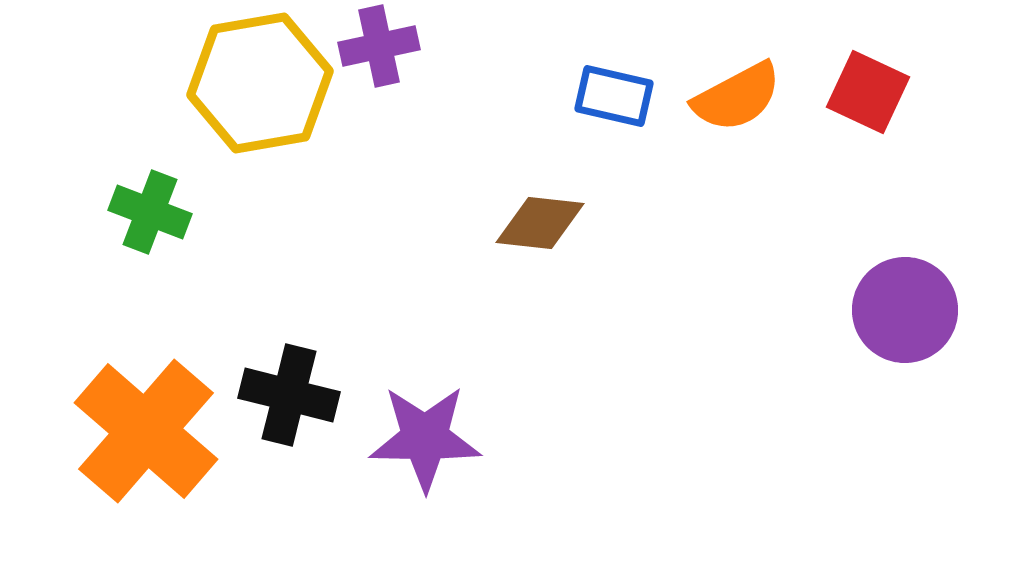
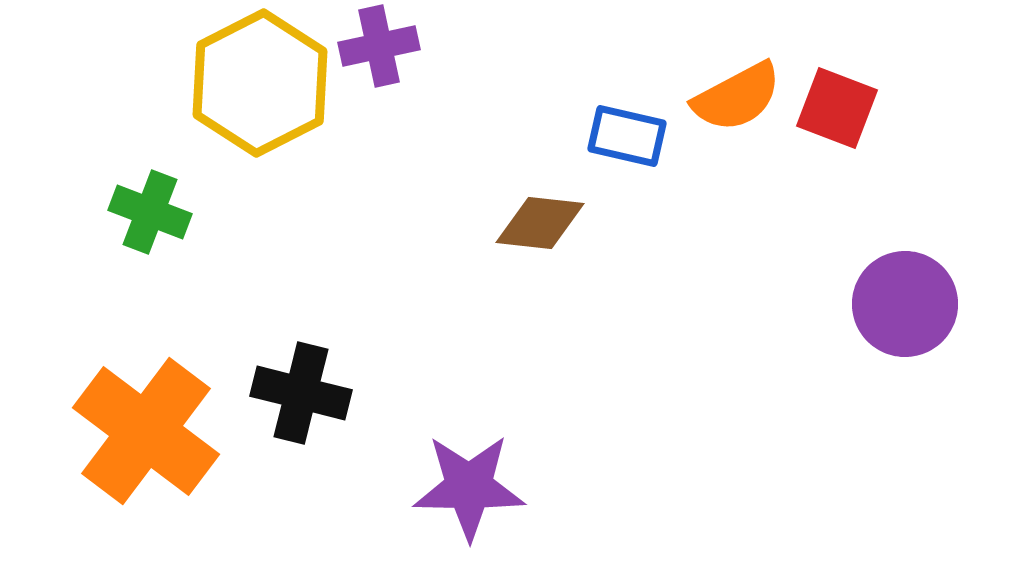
yellow hexagon: rotated 17 degrees counterclockwise
red square: moved 31 px left, 16 px down; rotated 4 degrees counterclockwise
blue rectangle: moved 13 px right, 40 px down
purple circle: moved 6 px up
black cross: moved 12 px right, 2 px up
orange cross: rotated 4 degrees counterclockwise
purple star: moved 44 px right, 49 px down
